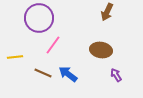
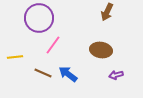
purple arrow: rotated 72 degrees counterclockwise
